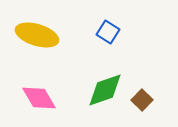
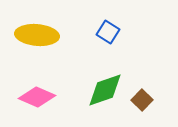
yellow ellipse: rotated 12 degrees counterclockwise
pink diamond: moved 2 px left, 1 px up; rotated 36 degrees counterclockwise
